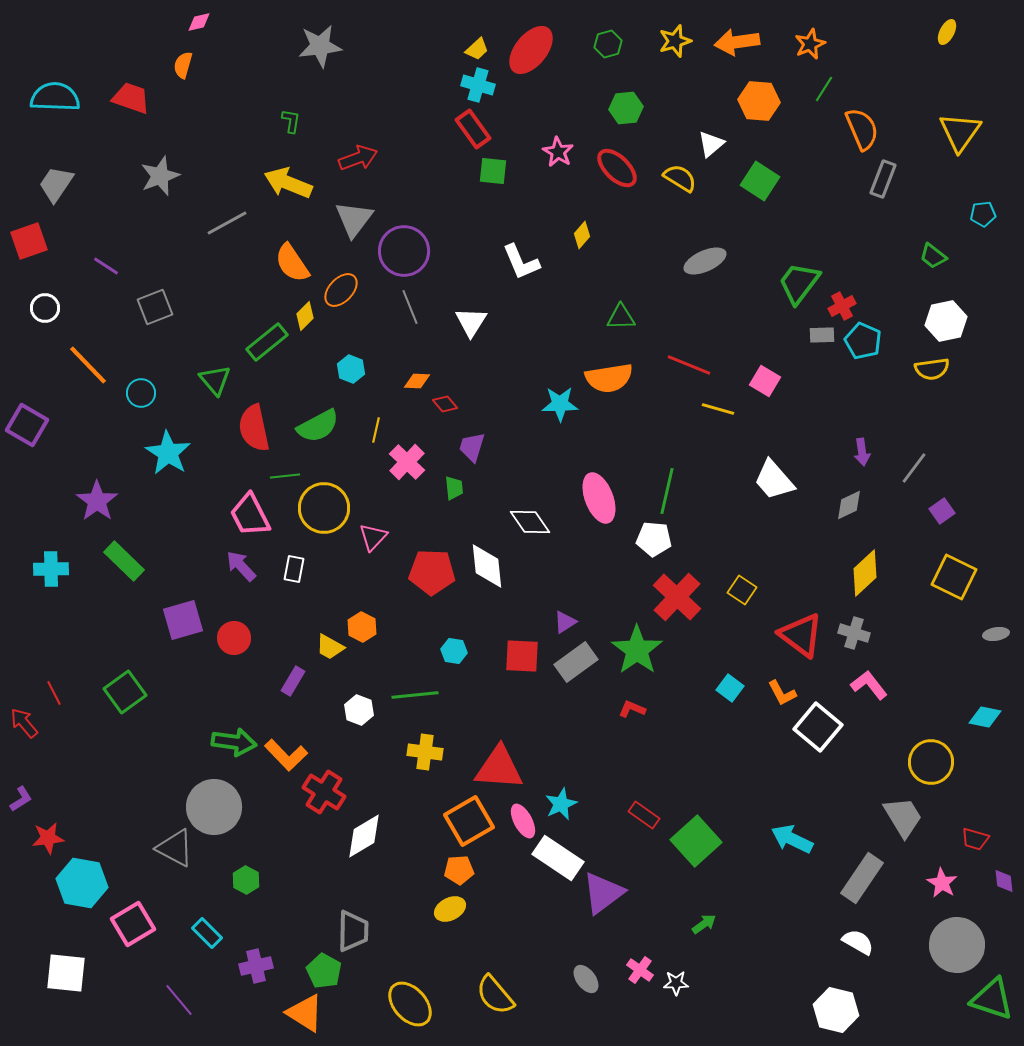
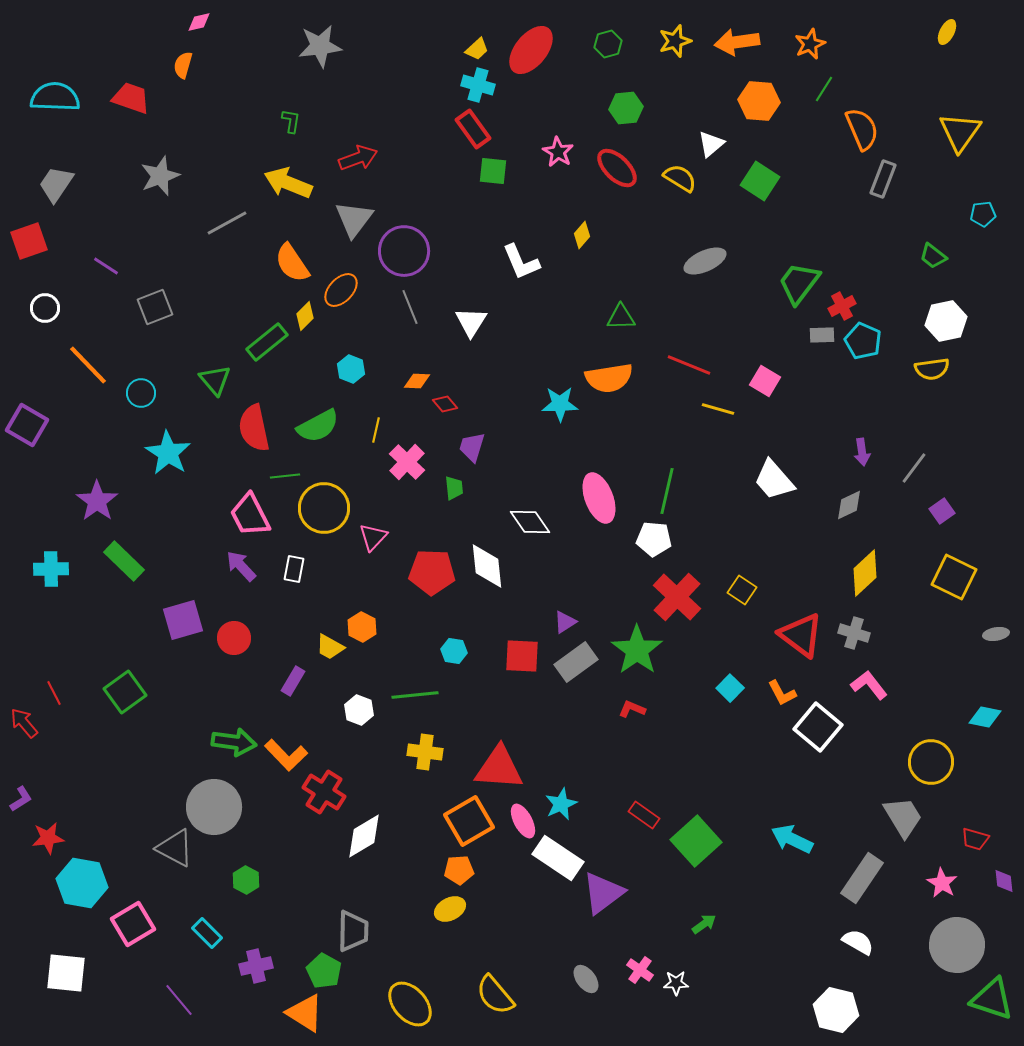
cyan square at (730, 688): rotated 8 degrees clockwise
